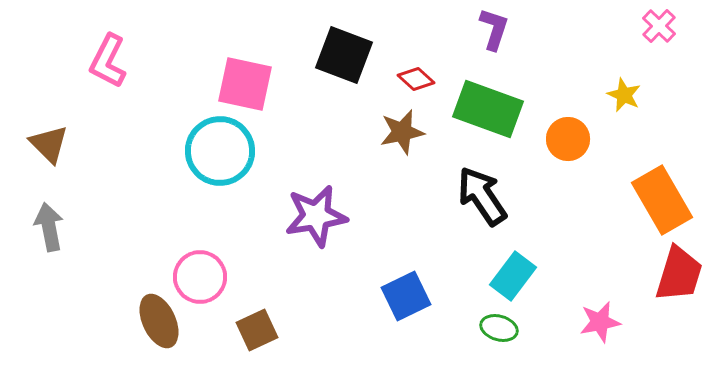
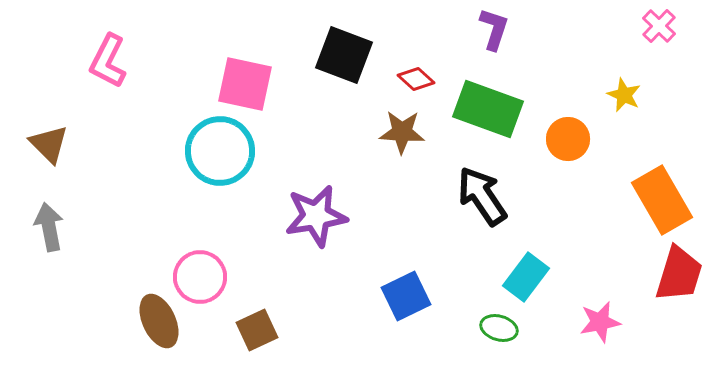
brown star: rotated 15 degrees clockwise
cyan rectangle: moved 13 px right, 1 px down
